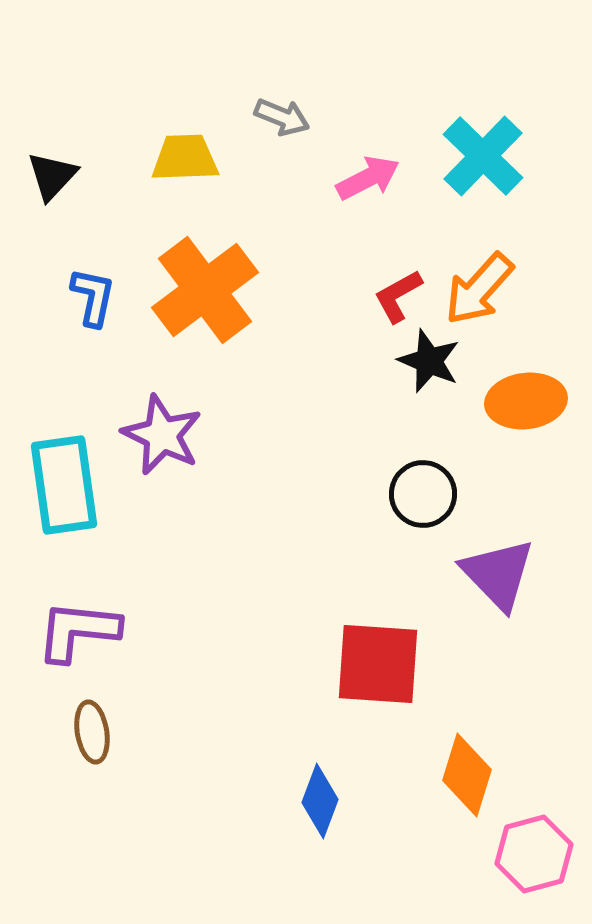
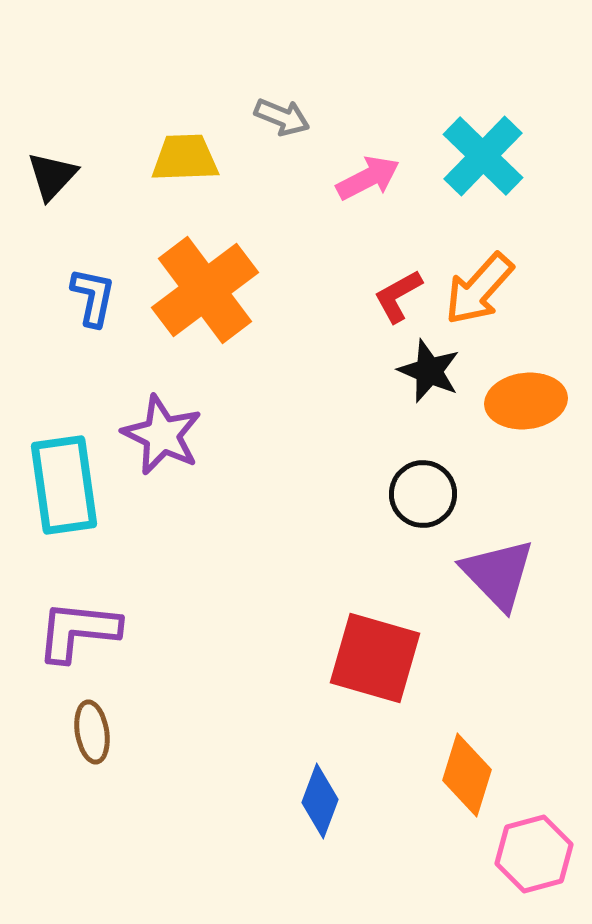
black star: moved 10 px down
red square: moved 3 px left, 6 px up; rotated 12 degrees clockwise
